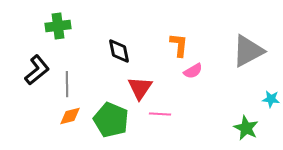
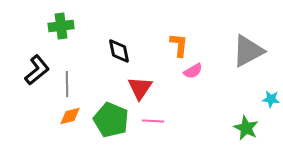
green cross: moved 3 px right
pink line: moved 7 px left, 7 px down
